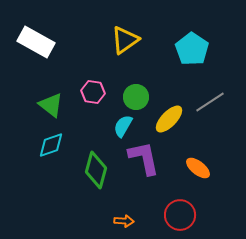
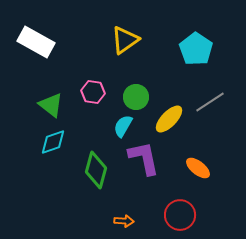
cyan pentagon: moved 4 px right
cyan diamond: moved 2 px right, 3 px up
